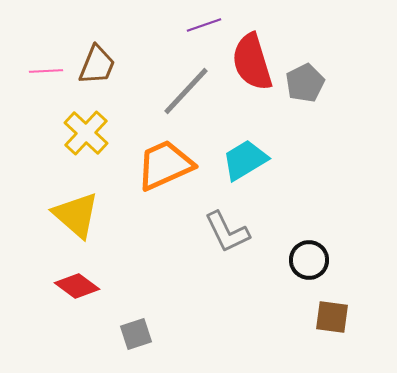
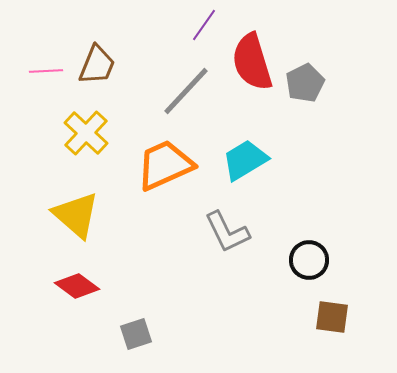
purple line: rotated 36 degrees counterclockwise
